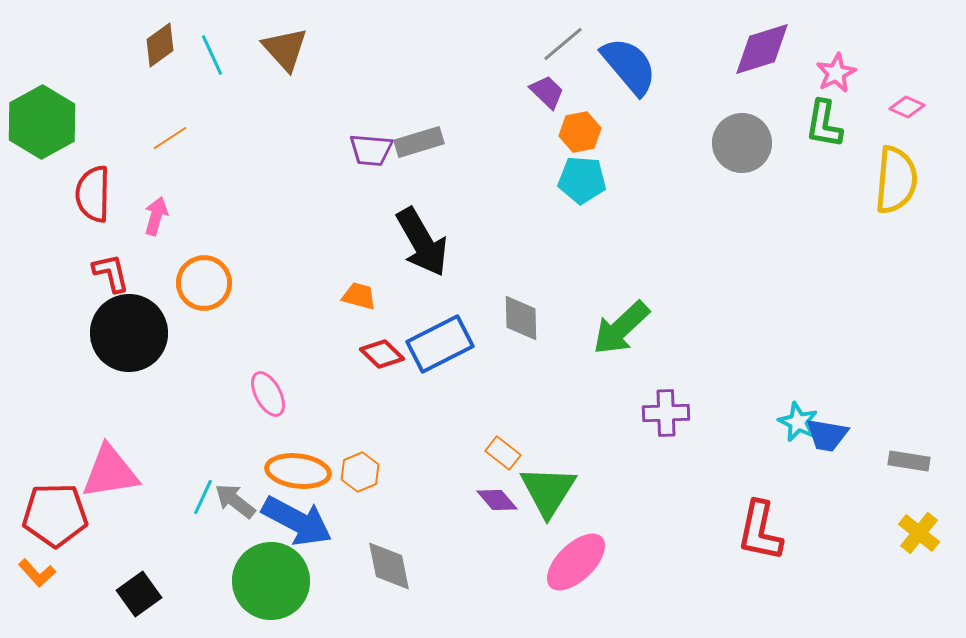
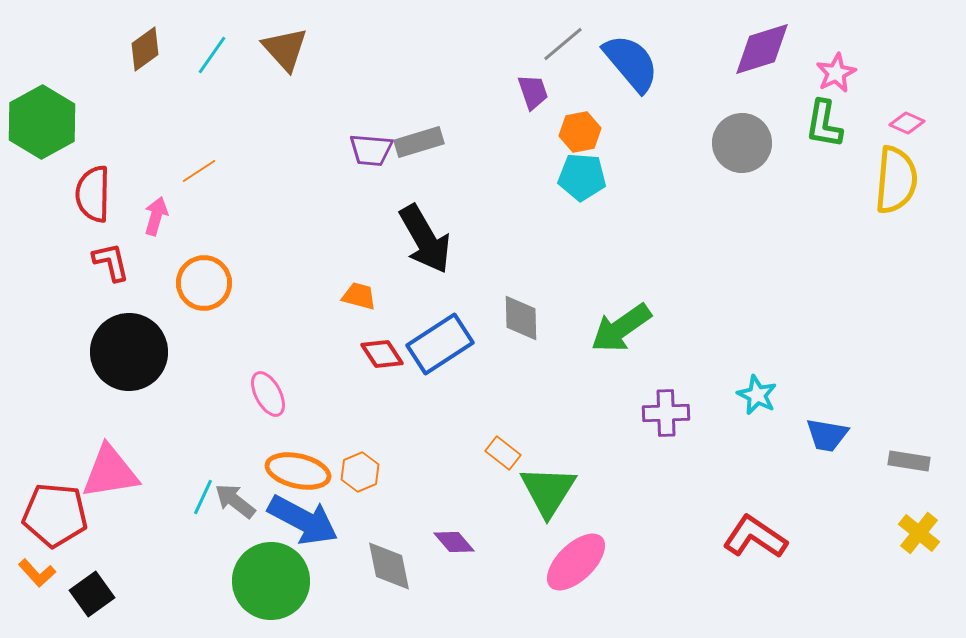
brown diamond at (160, 45): moved 15 px left, 4 px down
cyan line at (212, 55): rotated 60 degrees clockwise
blue semicircle at (629, 66): moved 2 px right, 3 px up
purple trapezoid at (547, 92): moved 14 px left; rotated 27 degrees clockwise
pink diamond at (907, 107): moved 16 px down
orange line at (170, 138): moved 29 px right, 33 px down
cyan pentagon at (582, 180): moved 3 px up
black arrow at (422, 242): moved 3 px right, 3 px up
red L-shape at (111, 273): moved 11 px up
green arrow at (621, 328): rotated 8 degrees clockwise
black circle at (129, 333): moved 19 px down
blue rectangle at (440, 344): rotated 6 degrees counterclockwise
red diamond at (382, 354): rotated 12 degrees clockwise
cyan star at (798, 422): moved 41 px left, 27 px up
orange ellipse at (298, 471): rotated 6 degrees clockwise
purple diamond at (497, 500): moved 43 px left, 42 px down
red pentagon at (55, 515): rotated 6 degrees clockwise
blue arrow at (297, 521): moved 6 px right, 1 px up
red L-shape at (760, 531): moved 5 px left, 6 px down; rotated 112 degrees clockwise
black square at (139, 594): moved 47 px left
